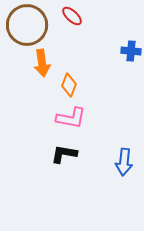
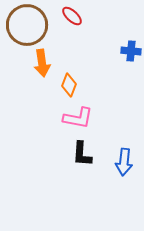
pink L-shape: moved 7 px right
black L-shape: moved 18 px right; rotated 96 degrees counterclockwise
